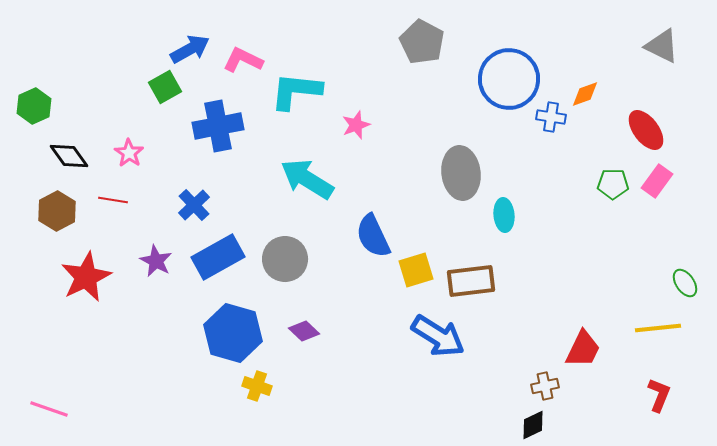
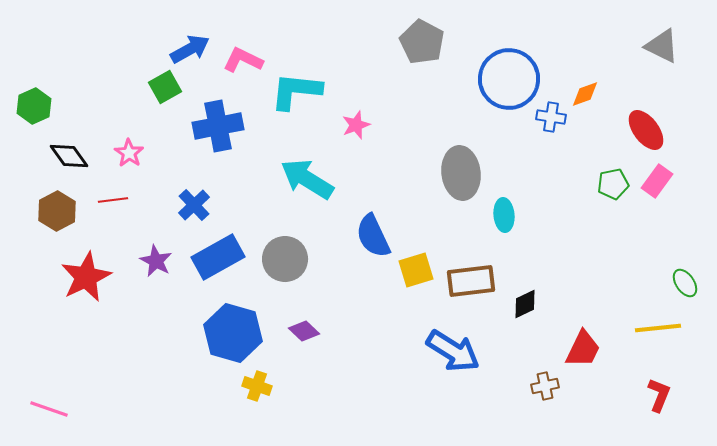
green pentagon at (613, 184): rotated 12 degrees counterclockwise
red line at (113, 200): rotated 16 degrees counterclockwise
blue arrow at (438, 336): moved 15 px right, 15 px down
black diamond at (533, 425): moved 8 px left, 121 px up
